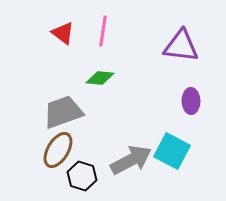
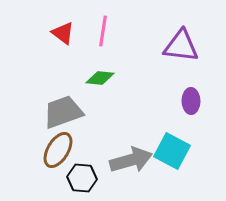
gray arrow: rotated 12 degrees clockwise
black hexagon: moved 2 px down; rotated 12 degrees counterclockwise
